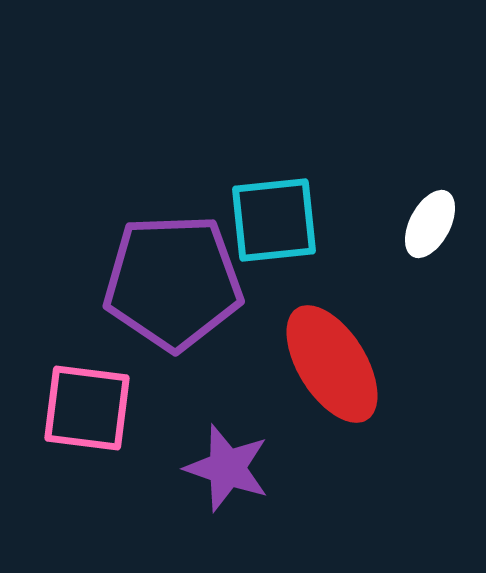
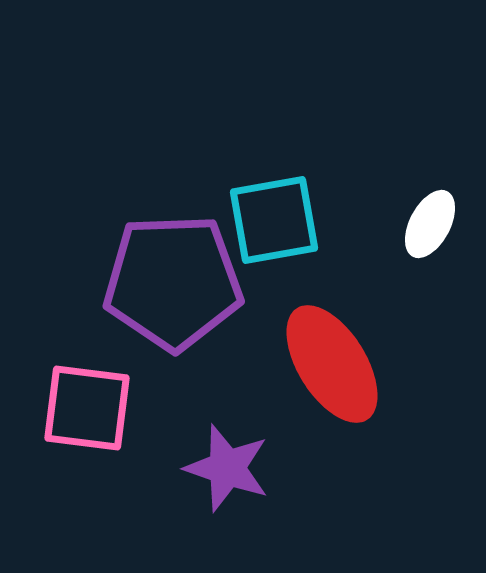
cyan square: rotated 4 degrees counterclockwise
